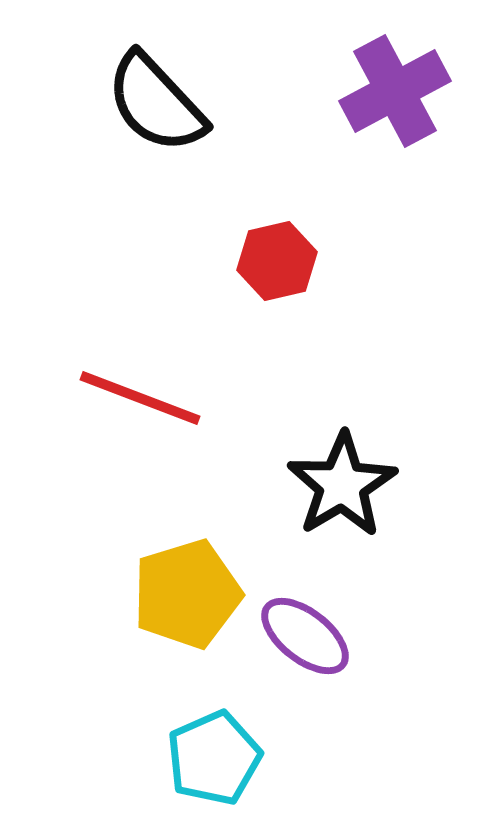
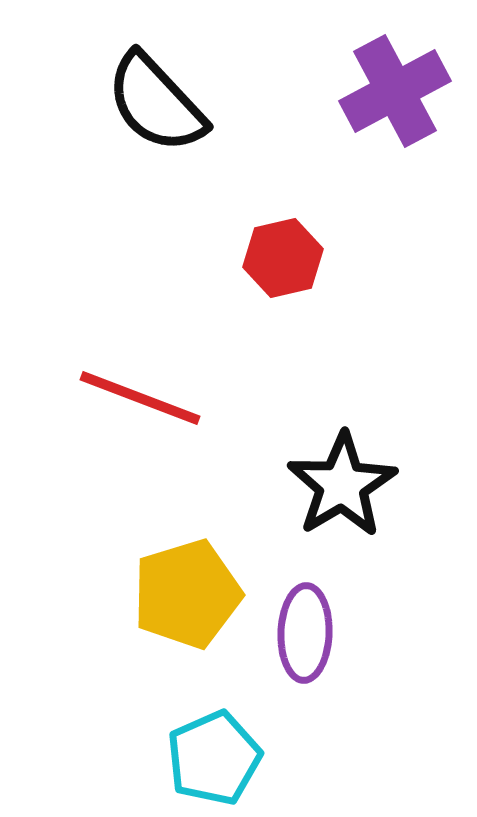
red hexagon: moved 6 px right, 3 px up
purple ellipse: moved 3 px up; rotated 54 degrees clockwise
